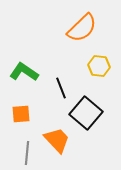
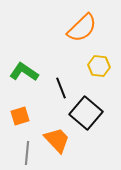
orange square: moved 1 px left, 2 px down; rotated 12 degrees counterclockwise
